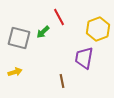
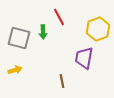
green arrow: rotated 48 degrees counterclockwise
yellow arrow: moved 2 px up
